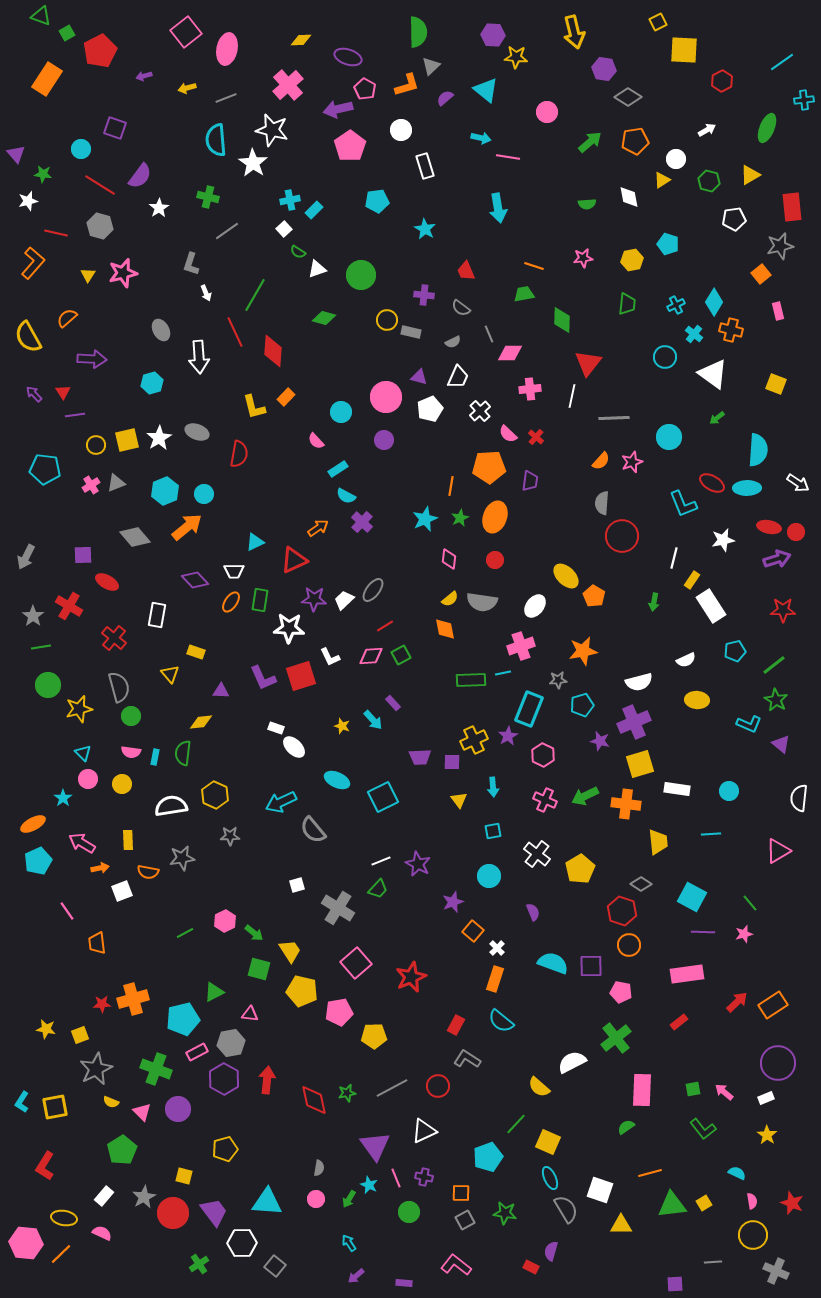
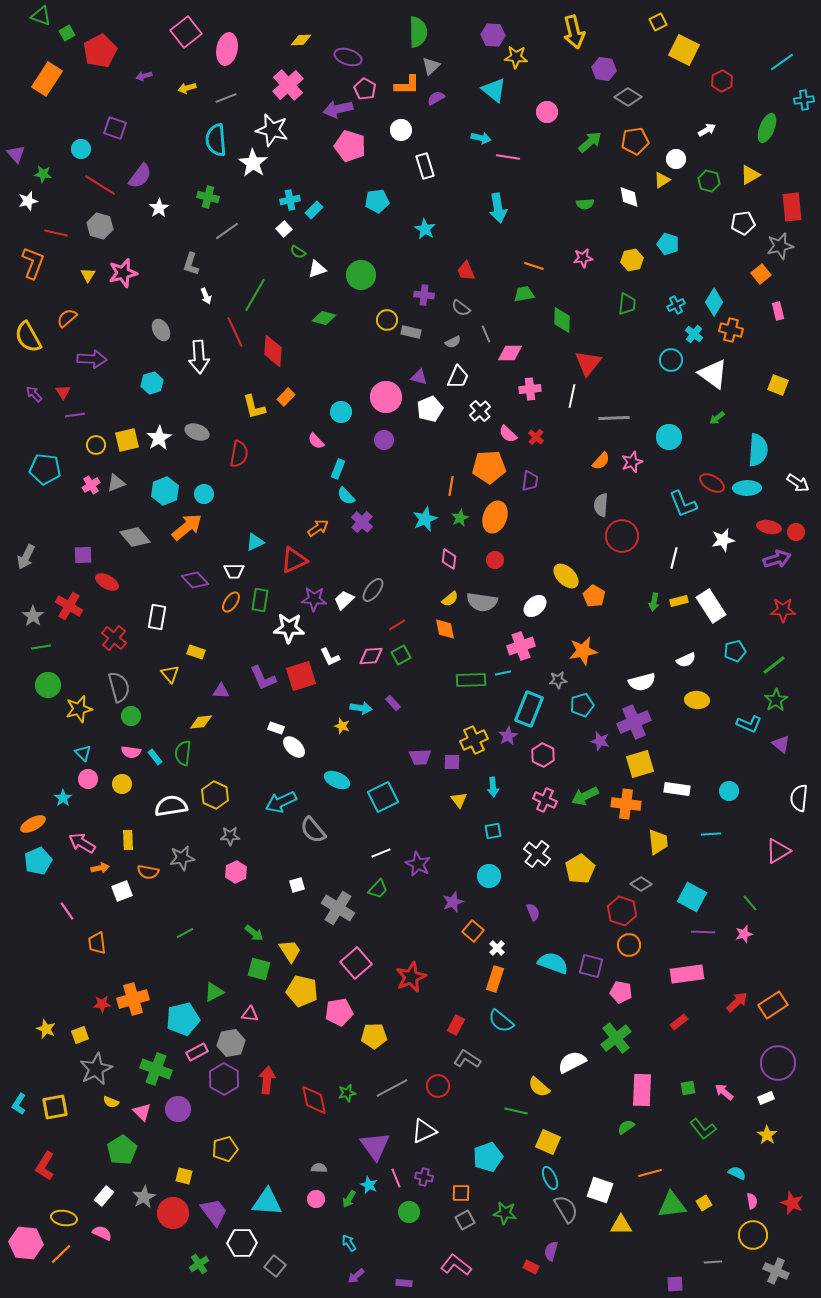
yellow square at (684, 50): rotated 24 degrees clockwise
orange L-shape at (407, 85): rotated 16 degrees clockwise
cyan triangle at (486, 90): moved 8 px right
purple semicircle at (445, 98): moved 9 px left; rotated 12 degrees clockwise
pink pentagon at (350, 146): rotated 20 degrees counterclockwise
green semicircle at (587, 204): moved 2 px left
white pentagon at (734, 219): moved 9 px right, 4 px down
orange L-shape at (33, 263): rotated 20 degrees counterclockwise
white arrow at (206, 293): moved 3 px down
gray line at (489, 334): moved 3 px left
cyan circle at (665, 357): moved 6 px right, 3 px down
yellow square at (776, 384): moved 2 px right, 1 px down
cyan rectangle at (338, 469): rotated 36 degrees counterclockwise
cyan semicircle at (346, 496): rotated 18 degrees clockwise
gray semicircle at (602, 503): moved 1 px left, 2 px down
yellow rectangle at (692, 580): moved 13 px left, 21 px down; rotated 42 degrees clockwise
white ellipse at (535, 606): rotated 10 degrees clockwise
white rectangle at (157, 615): moved 2 px down
red line at (385, 626): moved 12 px right, 1 px up
white semicircle at (639, 682): moved 3 px right
green star at (776, 700): rotated 10 degrees clockwise
cyan arrow at (373, 720): moved 12 px left, 12 px up; rotated 40 degrees counterclockwise
cyan rectangle at (155, 757): rotated 49 degrees counterclockwise
white line at (381, 861): moved 8 px up
pink hexagon at (225, 921): moved 11 px right, 49 px up
purple square at (591, 966): rotated 15 degrees clockwise
yellow star at (46, 1029): rotated 12 degrees clockwise
green square at (693, 1089): moved 5 px left, 1 px up
cyan L-shape at (22, 1102): moved 3 px left, 2 px down
green line at (516, 1124): moved 13 px up; rotated 60 degrees clockwise
gray semicircle at (319, 1168): rotated 98 degrees counterclockwise
